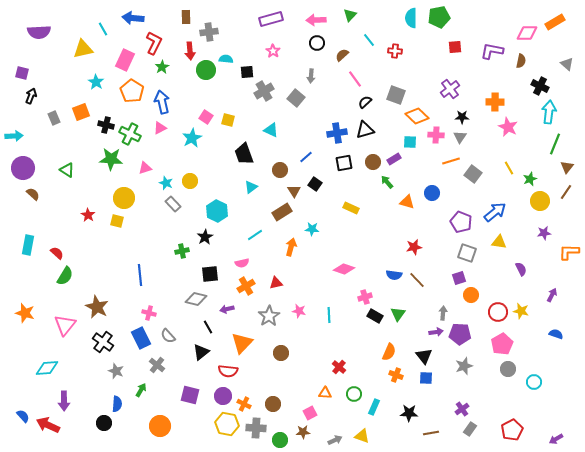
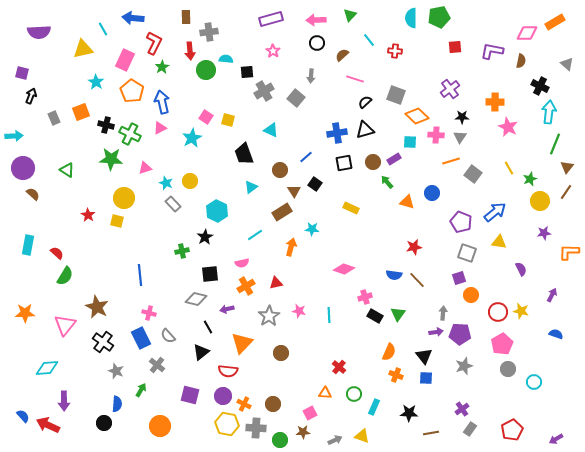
pink line at (355, 79): rotated 36 degrees counterclockwise
orange star at (25, 313): rotated 18 degrees counterclockwise
